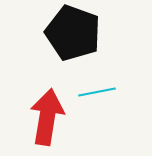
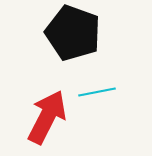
red arrow: rotated 18 degrees clockwise
